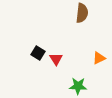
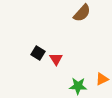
brown semicircle: rotated 36 degrees clockwise
orange triangle: moved 3 px right, 21 px down
